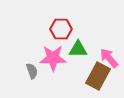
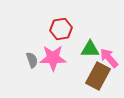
red hexagon: rotated 10 degrees counterclockwise
green triangle: moved 12 px right
gray semicircle: moved 11 px up
